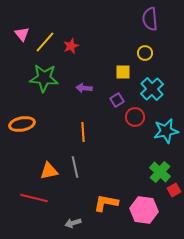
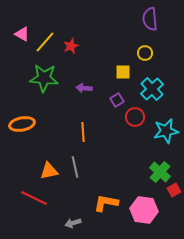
pink triangle: rotated 21 degrees counterclockwise
red line: rotated 12 degrees clockwise
